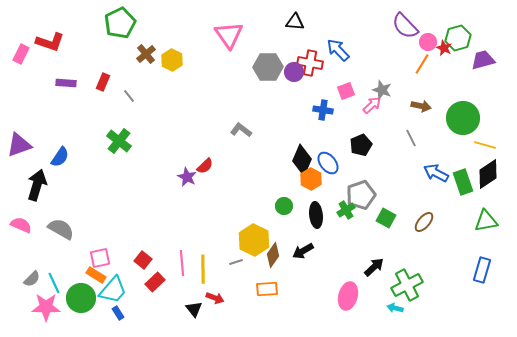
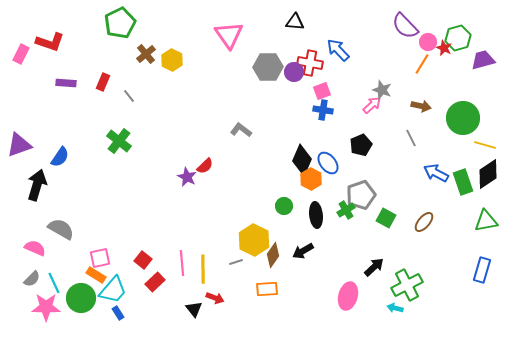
pink square at (346, 91): moved 24 px left
pink semicircle at (21, 225): moved 14 px right, 23 px down
